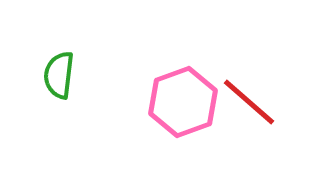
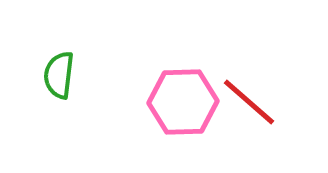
pink hexagon: rotated 18 degrees clockwise
